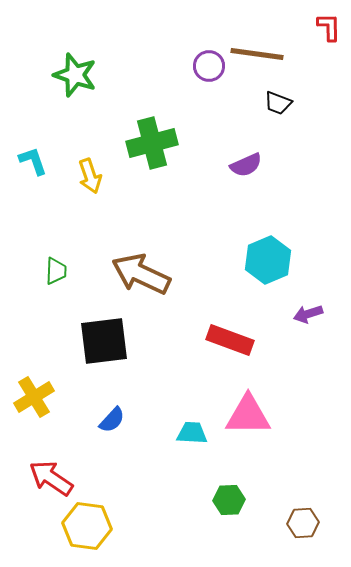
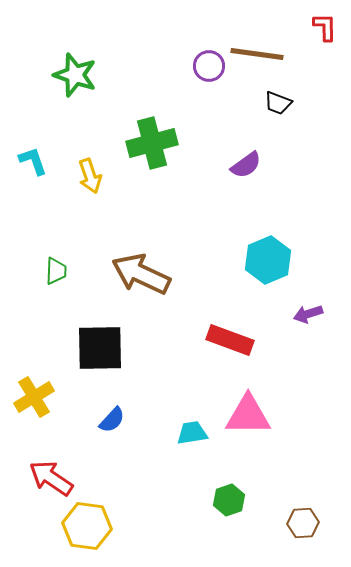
red L-shape: moved 4 px left
purple semicircle: rotated 12 degrees counterclockwise
black square: moved 4 px left, 7 px down; rotated 6 degrees clockwise
cyan trapezoid: rotated 12 degrees counterclockwise
green hexagon: rotated 16 degrees counterclockwise
